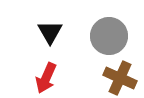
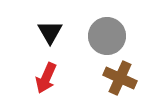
gray circle: moved 2 px left
